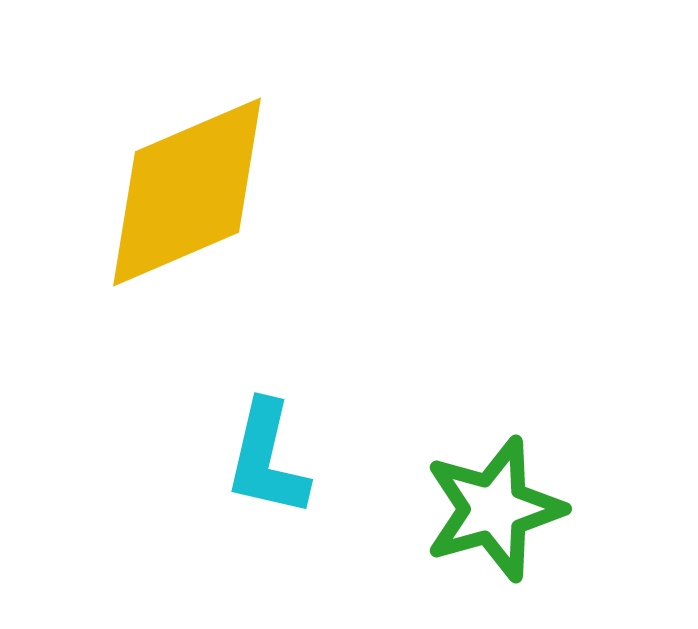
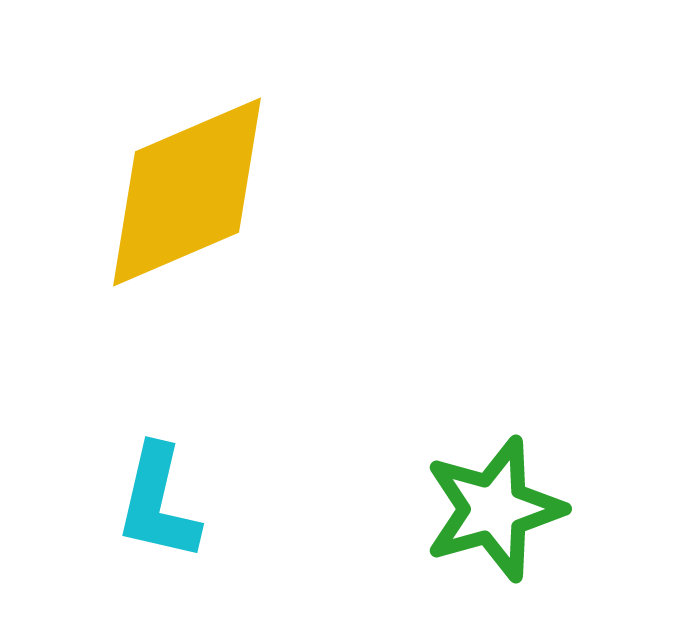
cyan L-shape: moved 109 px left, 44 px down
